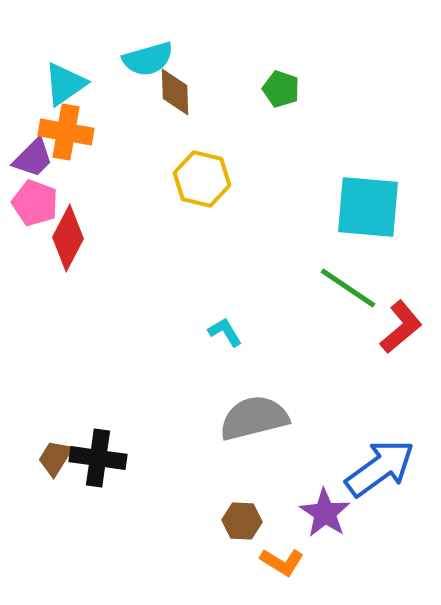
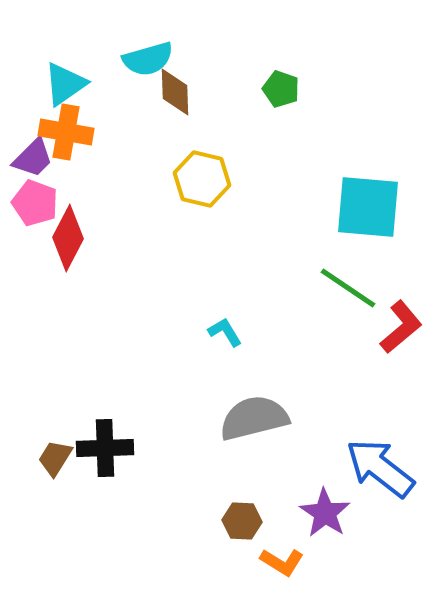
black cross: moved 7 px right, 10 px up; rotated 10 degrees counterclockwise
blue arrow: rotated 106 degrees counterclockwise
